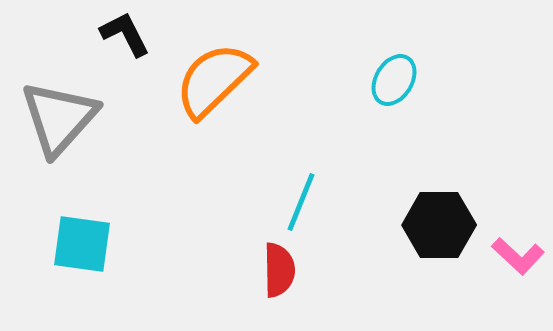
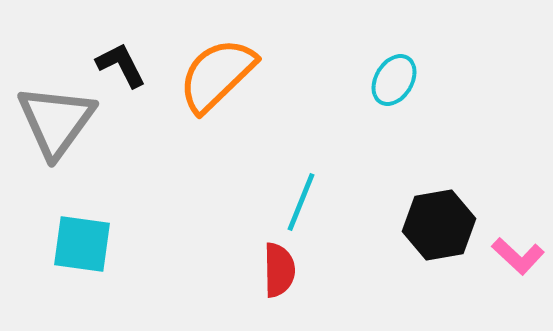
black L-shape: moved 4 px left, 31 px down
orange semicircle: moved 3 px right, 5 px up
gray triangle: moved 3 px left, 3 px down; rotated 6 degrees counterclockwise
black hexagon: rotated 10 degrees counterclockwise
